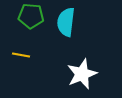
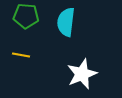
green pentagon: moved 5 px left
